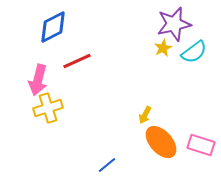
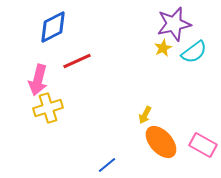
pink rectangle: moved 2 px right; rotated 12 degrees clockwise
